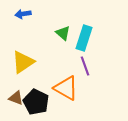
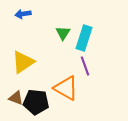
green triangle: rotated 21 degrees clockwise
black pentagon: rotated 20 degrees counterclockwise
